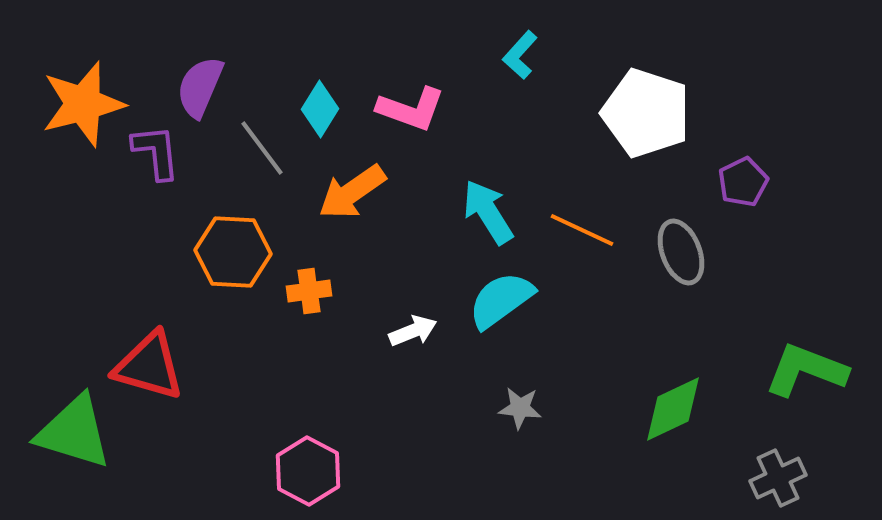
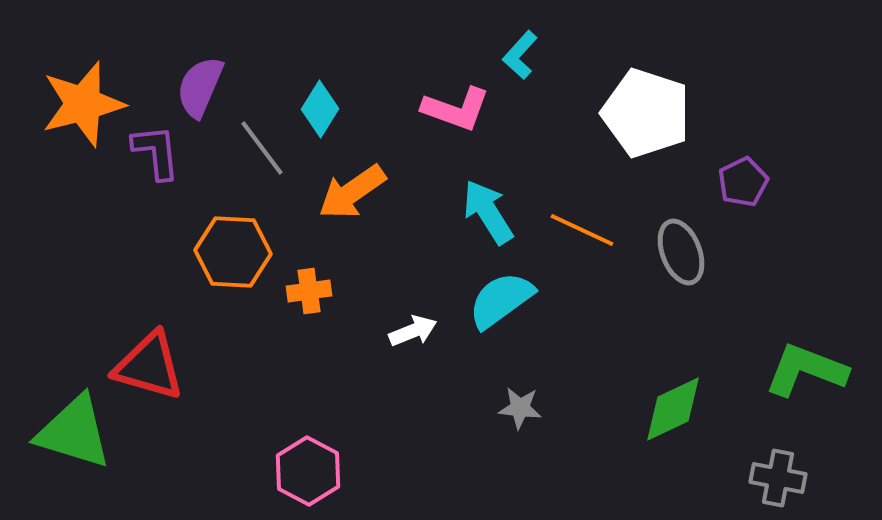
pink L-shape: moved 45 px right
gray cross: rotated 36 degrees clockwise
